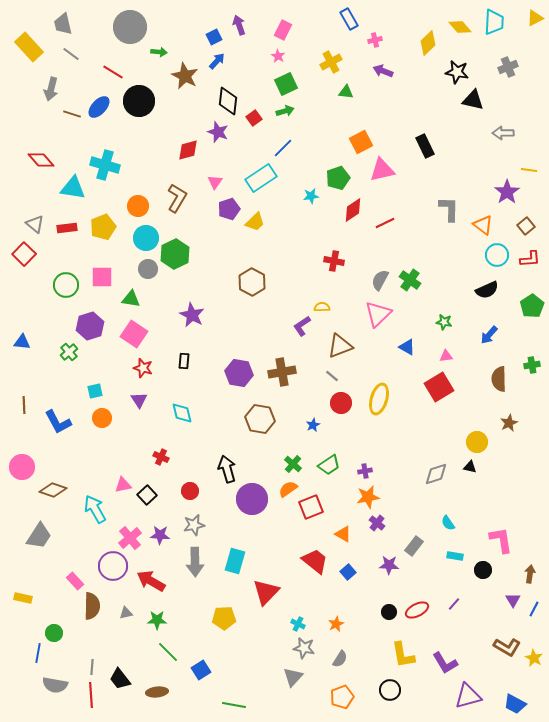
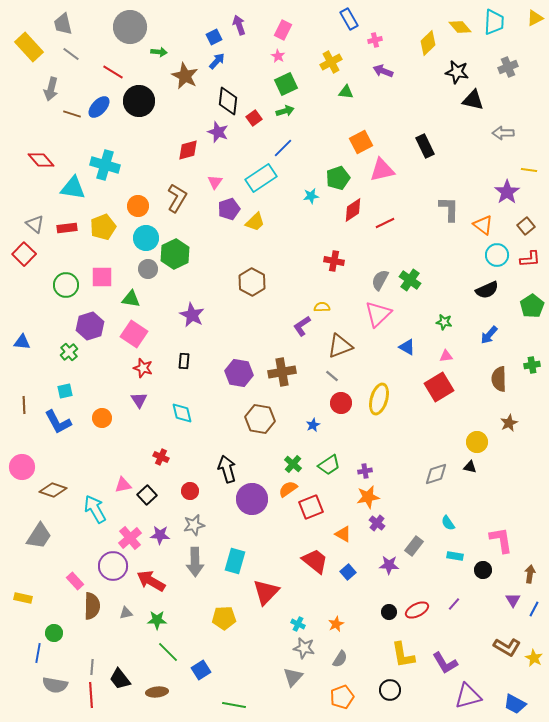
cyan square at (95, 391): moved 30 px left
